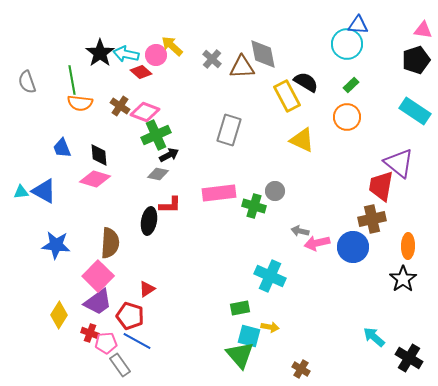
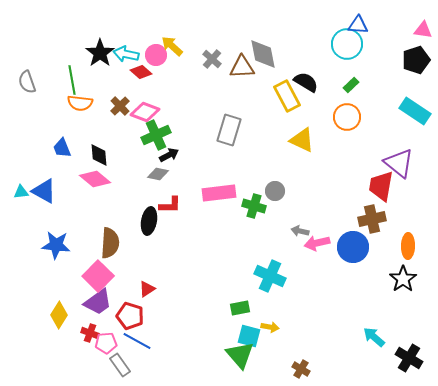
brown cross at (120, 106): rotated 12 degrees clockwise
pink diamond at (95, 179): rotated 24 degrees clockwise
